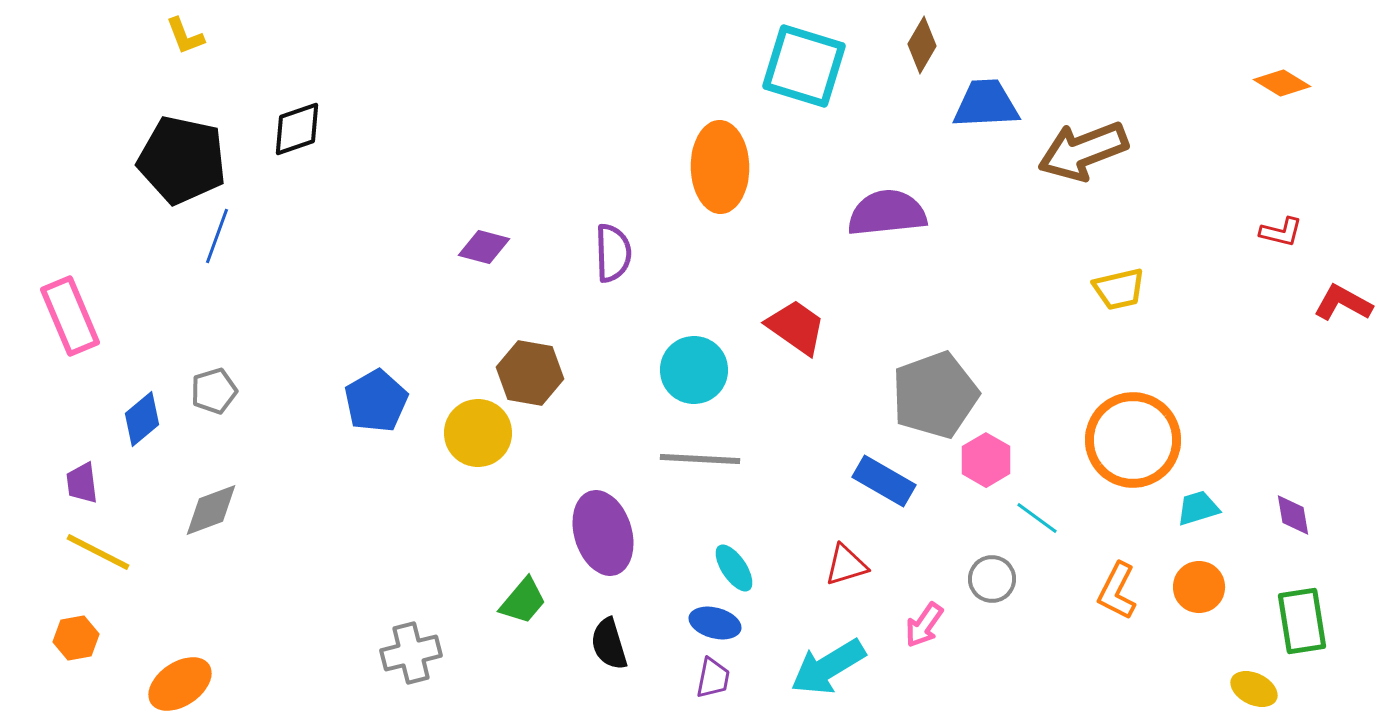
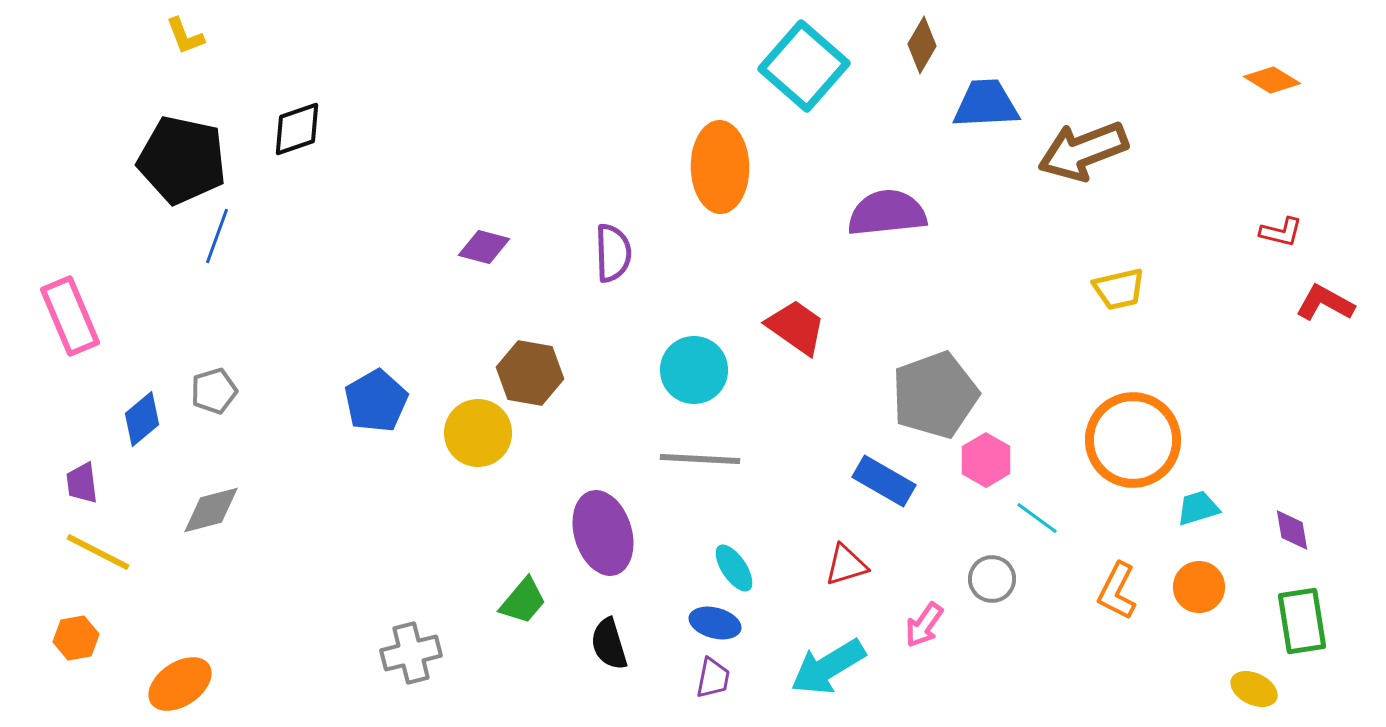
cyan square at (804, 66): rotated 24 degrees clockwise
orange diamond at (1282, 83): moved 10 px left, 3 px up
red L-shape at (1343, 303): moved 18 px left
gray diamond at (211, 510): rotated 6 degrees clockwise
purple diamond at (1293, 515): moved 1 px left, 15 px down
